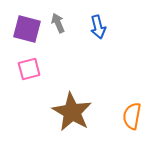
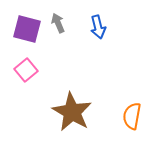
pink square: moved 3 px left, 1 px down; rotated 25 degrees counterclockwise
